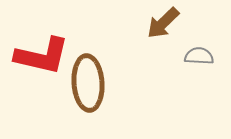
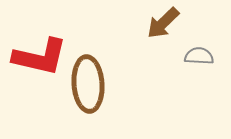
red L-shape: moved 2 px left, 1 px down
brown ellipse: moved 1 px down
